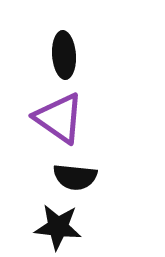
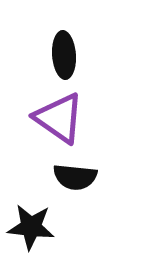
black star: moved 27 px left
